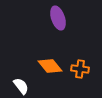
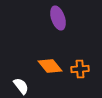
orange cross: rotated 12 degrees counterclockwise
